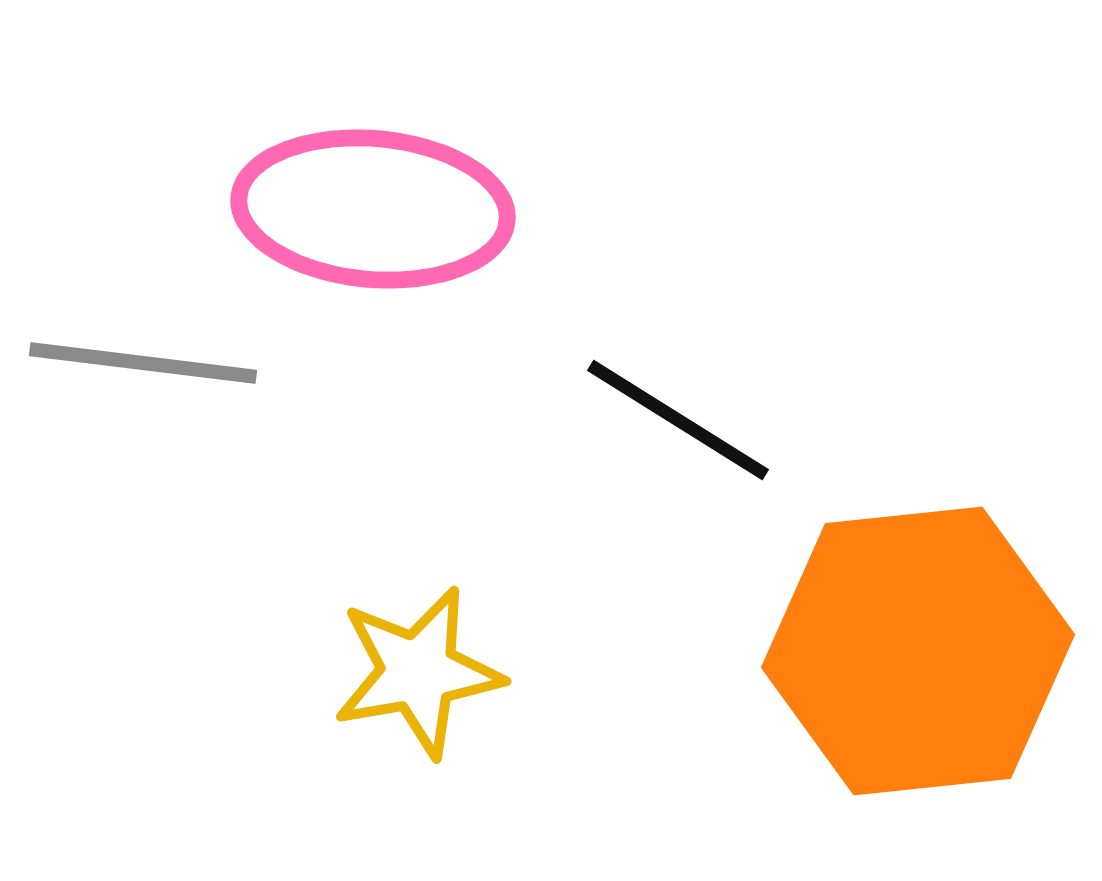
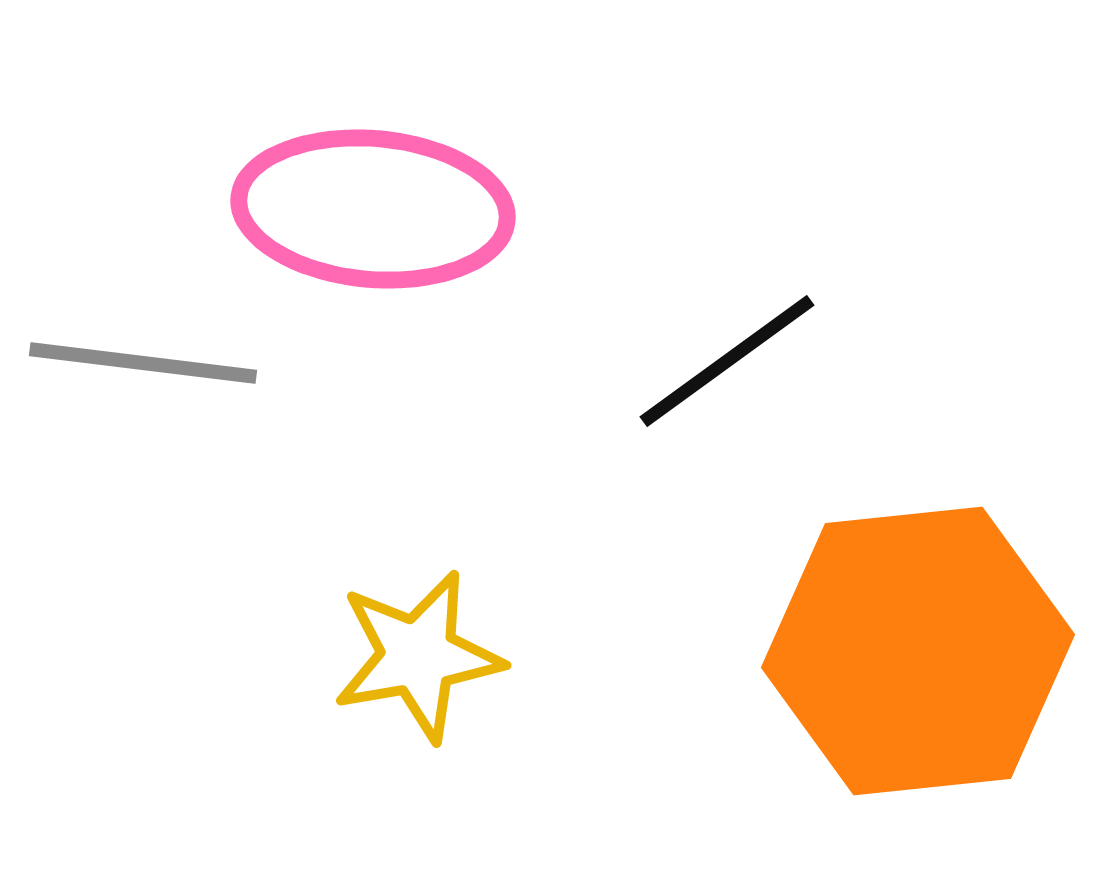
black line: moved 49 px right, 59 px up; rotated 68 degrees counterclockwise
yellow star: moved 16 px up
